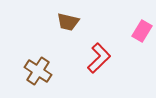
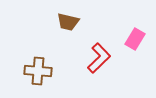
pink rectangle: moved 7 px left, 8 px down
brown cross: rotated 28 degrees counterclockwise
